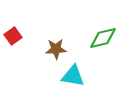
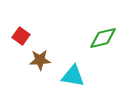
red square: moved 8 px right; rotated 18 degrees counterclockwise
brown star: moved 16 px left, 11 px down
